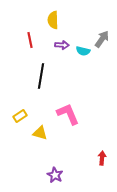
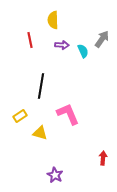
cyan semicircle: rotated 128 degrees counterclockwise
black line: moved 10 px down
red arrow: moved 1 px right
